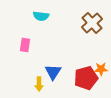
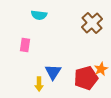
cyan semicircle: moved 2 px left, 1 px up
orange star: rotated 24 degrees counterclockwise
